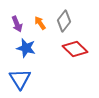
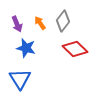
gray diamond: moved 1 px left
